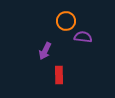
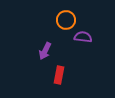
orange circle: moved 1 px up
red rectangle: rotated 12 degrees clockwise
